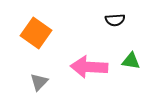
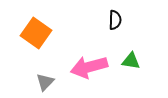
black semicircle: rotated 84 degrees counterclockwise
pink arrow: rotated 18 degrees counterclockwise
gray triangle: moved 6 px right
